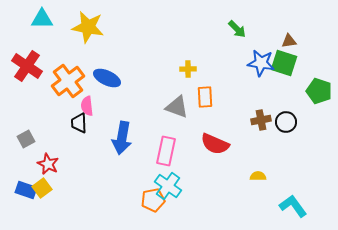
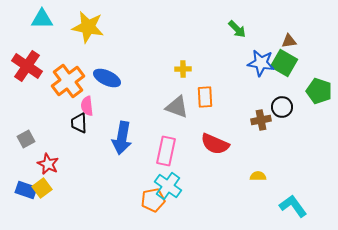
green square: rotated 12 degrees clockwise
yellow cross: moved 5 px left
black circle: moved 4 px left, 15 px up
